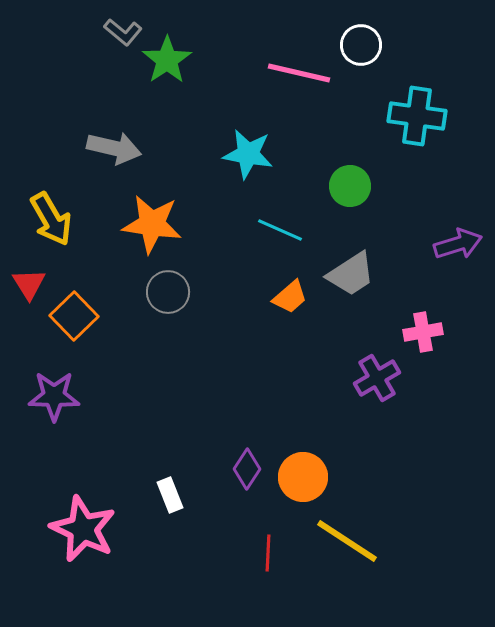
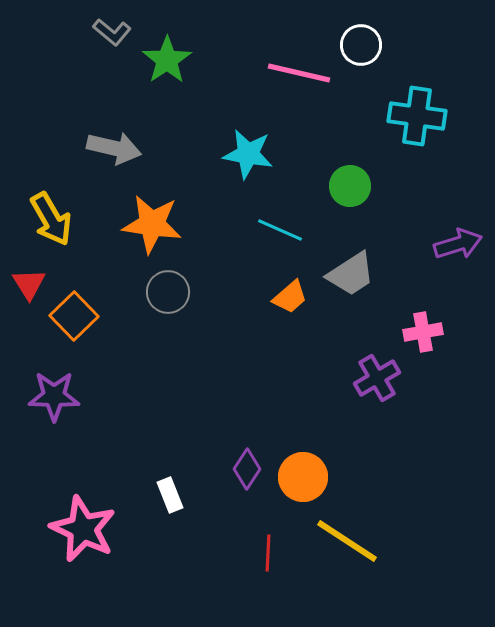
gray L-shape: moved 11 px left
